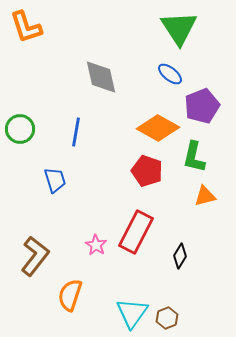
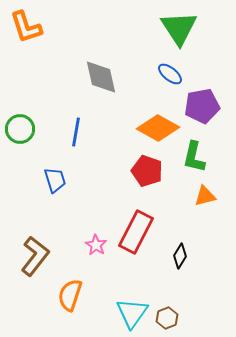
purple pentagon: rotated 12 degrees clockwise
